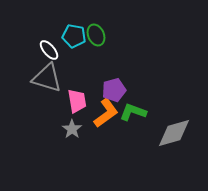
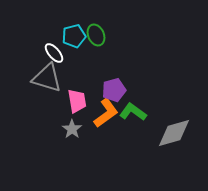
cyan pentagon: rotated 25 degrees counterclockwise
white ellipse: moved 5 px right, 3 px down
green L-shape: rotated 16 degrees clockwise
